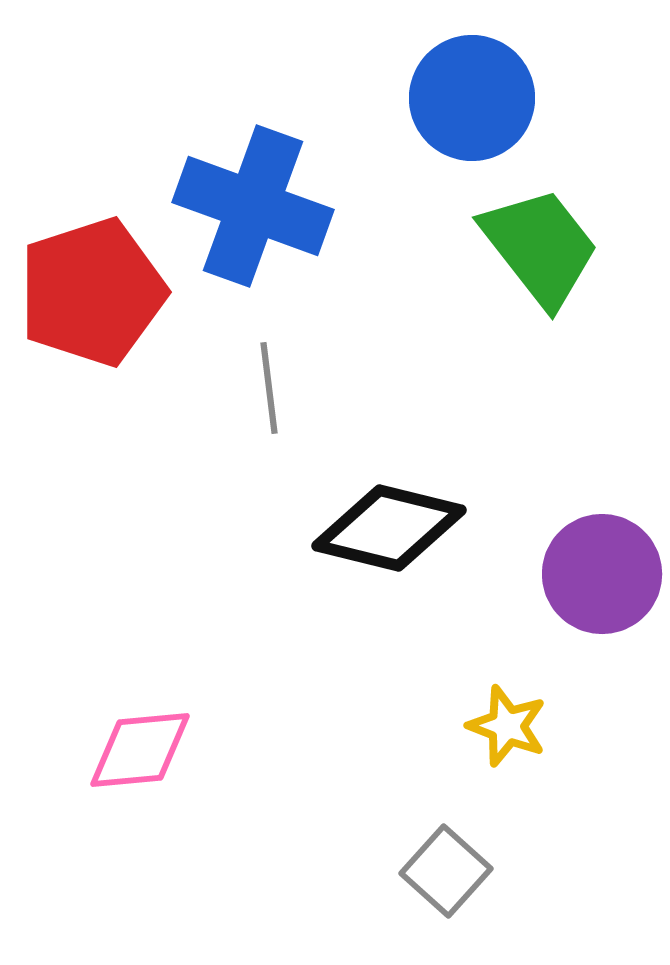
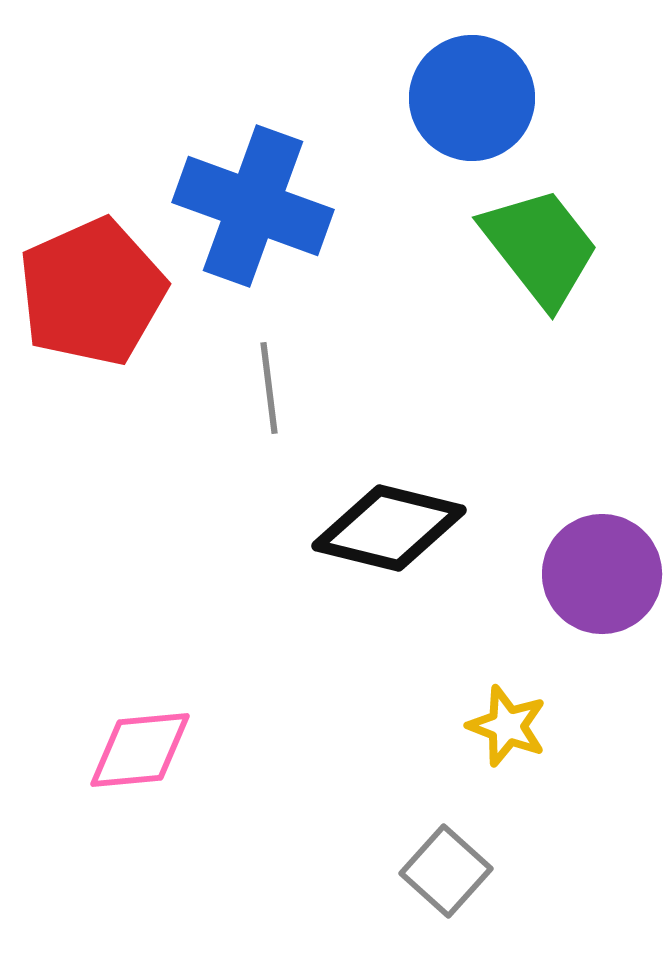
red pentagon: rotated 6 degrees counterclockwise
